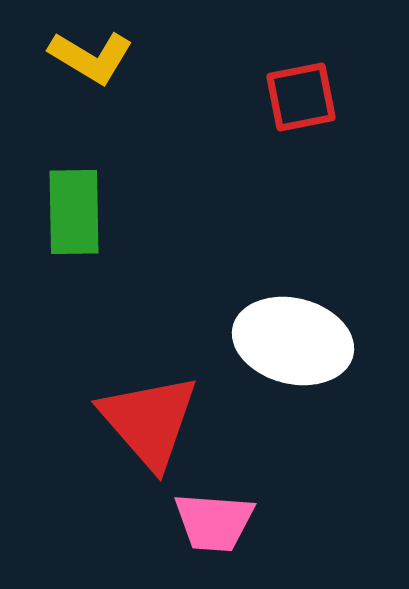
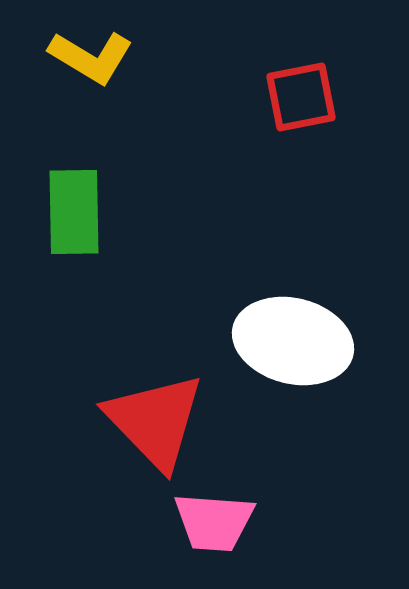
red triangle: moved 6 px right; rotated 3 degrees counterclockwise
